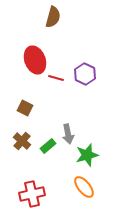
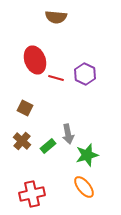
brown semicircle: moved 3 px right; rotated 80 degrees clockwise
